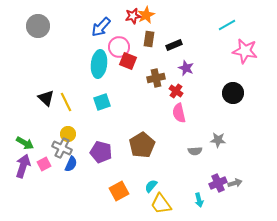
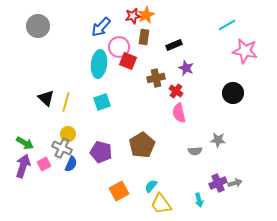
brown rectangle: moved 5 px left, 2 px up
yellow line: rotated 42 degrees clockwise
